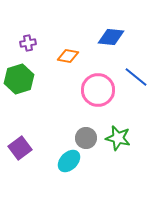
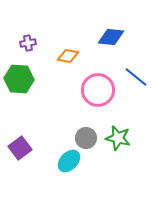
green hexagon: rotated 20 degrees clockwise
